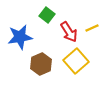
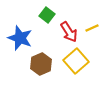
blue star: moved 1 px down; rotated 30 degrees clockwise
